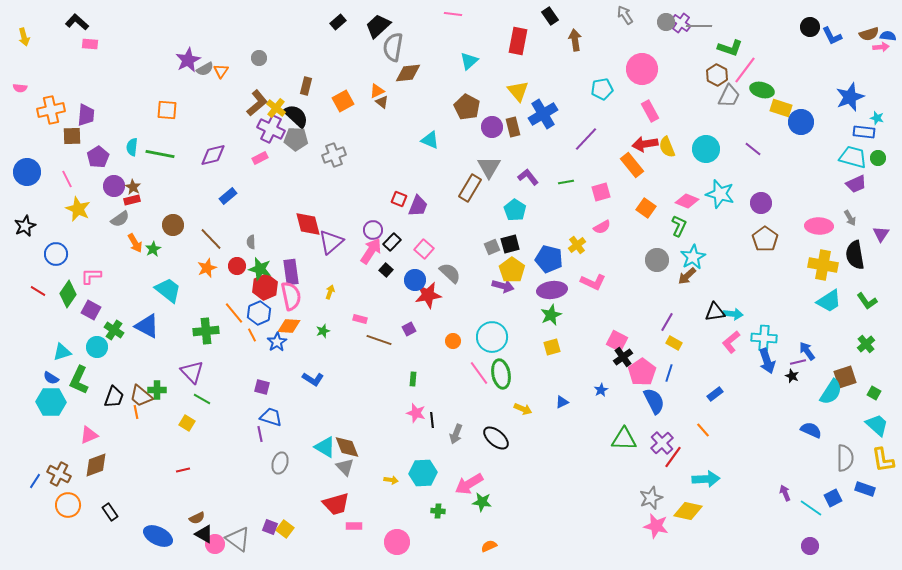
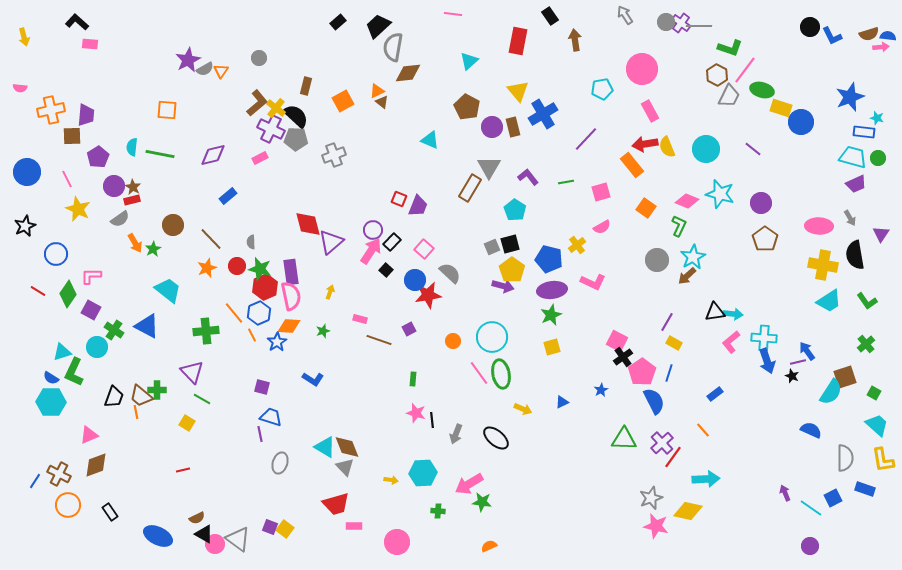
green L-shape at (79, 380): moved 5 px left, 8 px up
